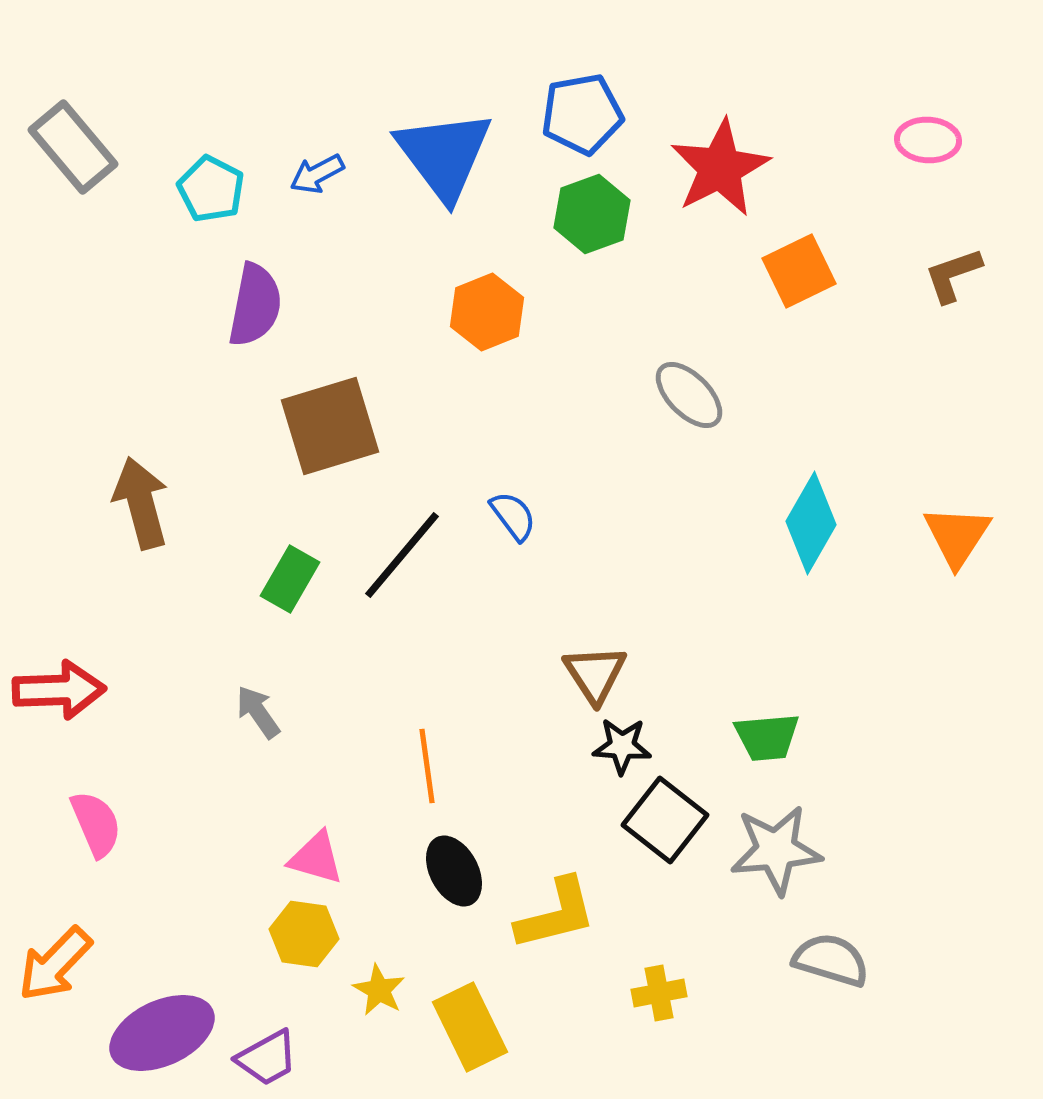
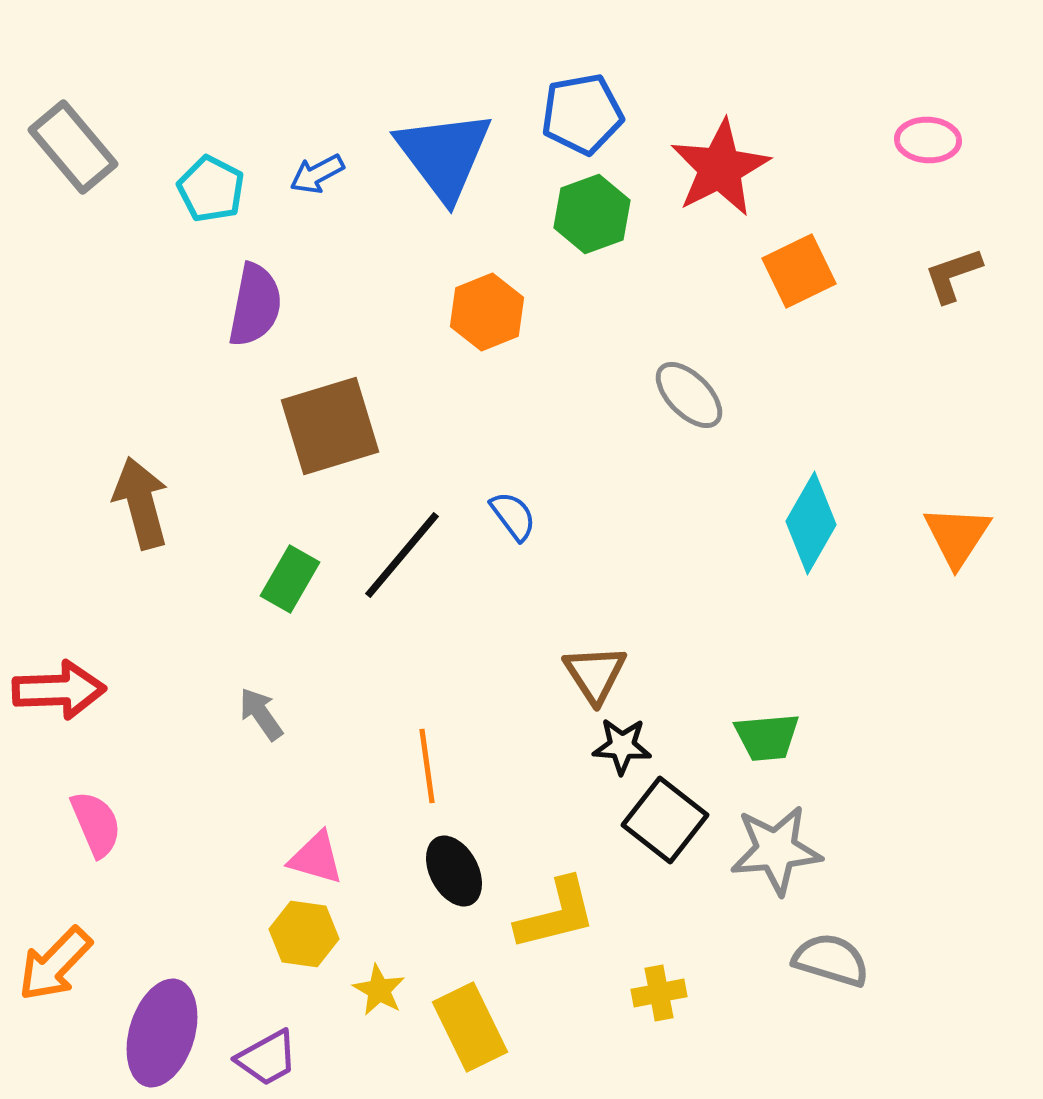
gray arrow: moved 3 px right, 2 px down
purple ellipse: rotated 48 degrees counterclockwise
